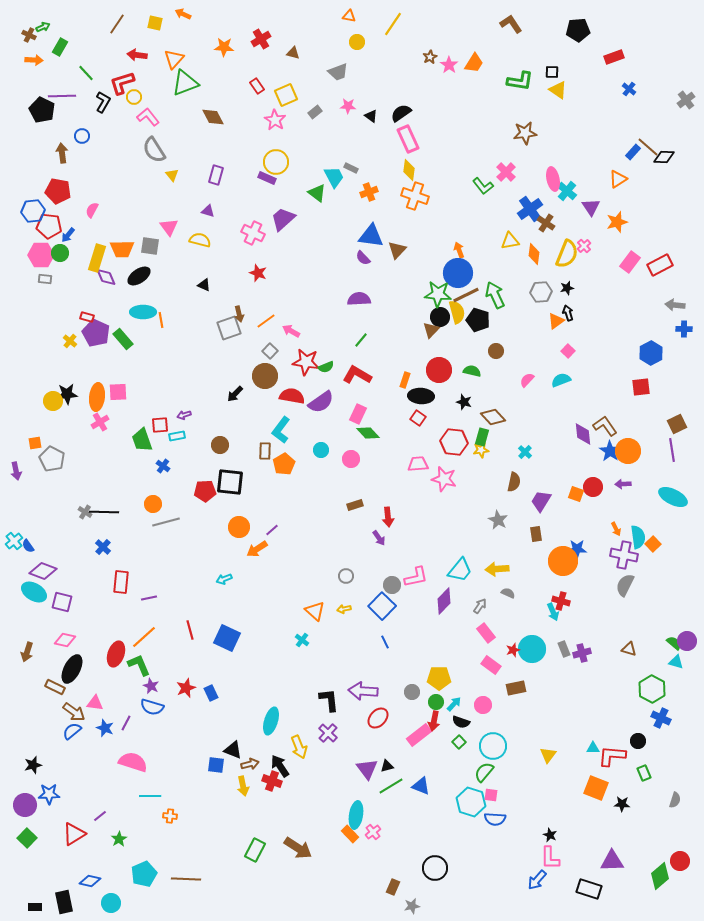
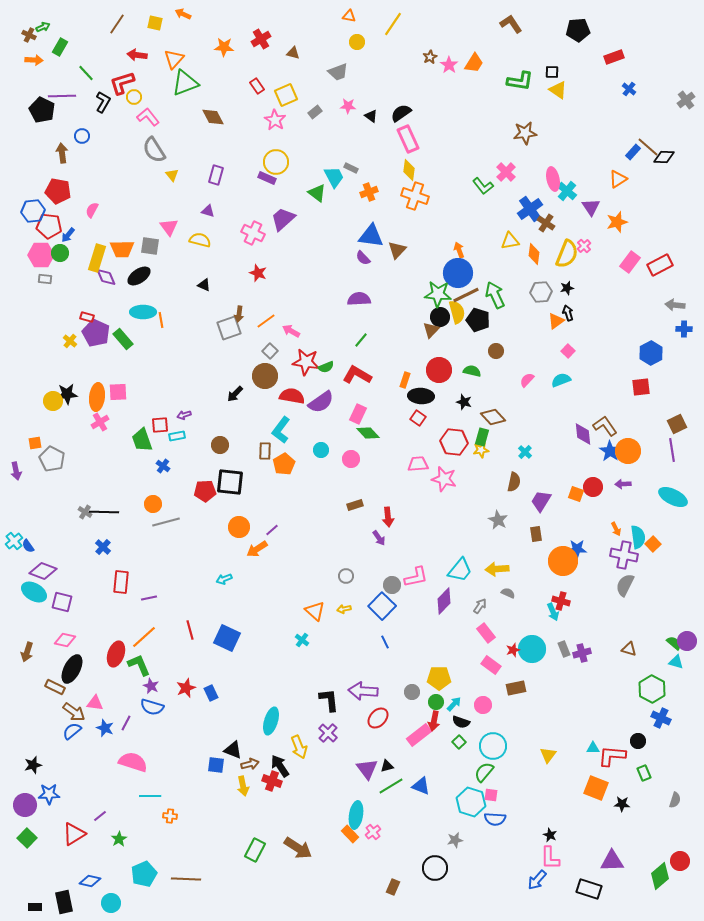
brown arrow at (239, 314): rotated 21 degrees clockwise
gray star at (412, 906): moved 43 px right, 66 px up
